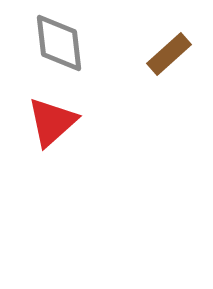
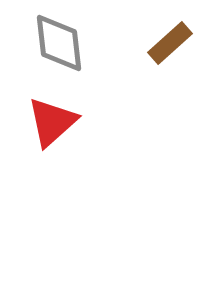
brown rectangle: moved 1 px right, 11 px up
